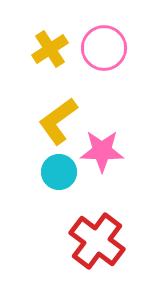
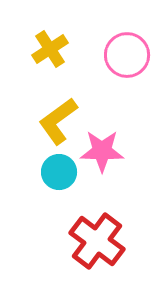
pink circle: moved 23 px right, 7 px down
